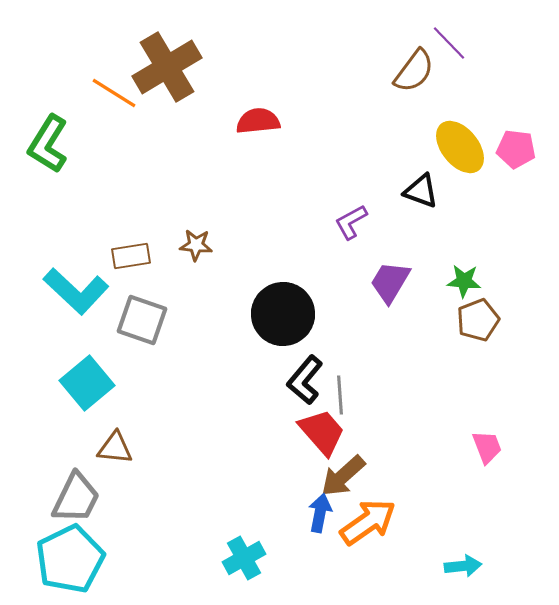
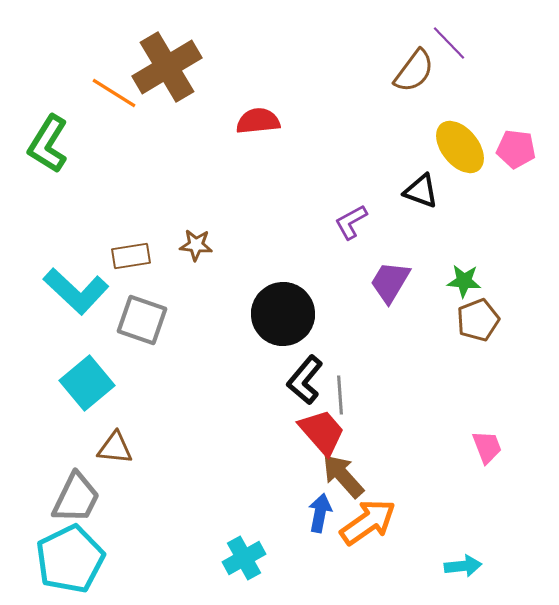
brown arrow: rotated 90 degrees clockwise
